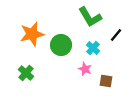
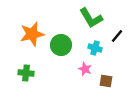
green L-shape: moved 1 px right, 1 px down
black line: moved 1 px right, 1 px down
cyan cross: moved 2 px right; rotated 24 degrees counterclockwise
green cross: rotated 35 degrees counterclockwise
